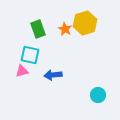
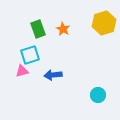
yellow hexagon: moved 19 px right
orange star: moved 2 px left
cyan square: rotated 30 degrees counterclockwise
